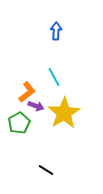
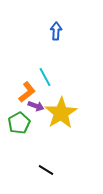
cyan line: moved 9 px left
yellow star: moved 3 px left
